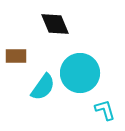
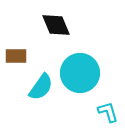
black diamond: moved 1 px right, 1 px down
cyan semicircle: moved 2 px left
cyan L-shape: moved 3 px right, 2 px down
